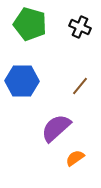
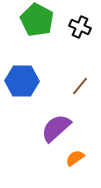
green pentagon: moved 7 px right, 4 px up; rotated 12 degrees clockwise
